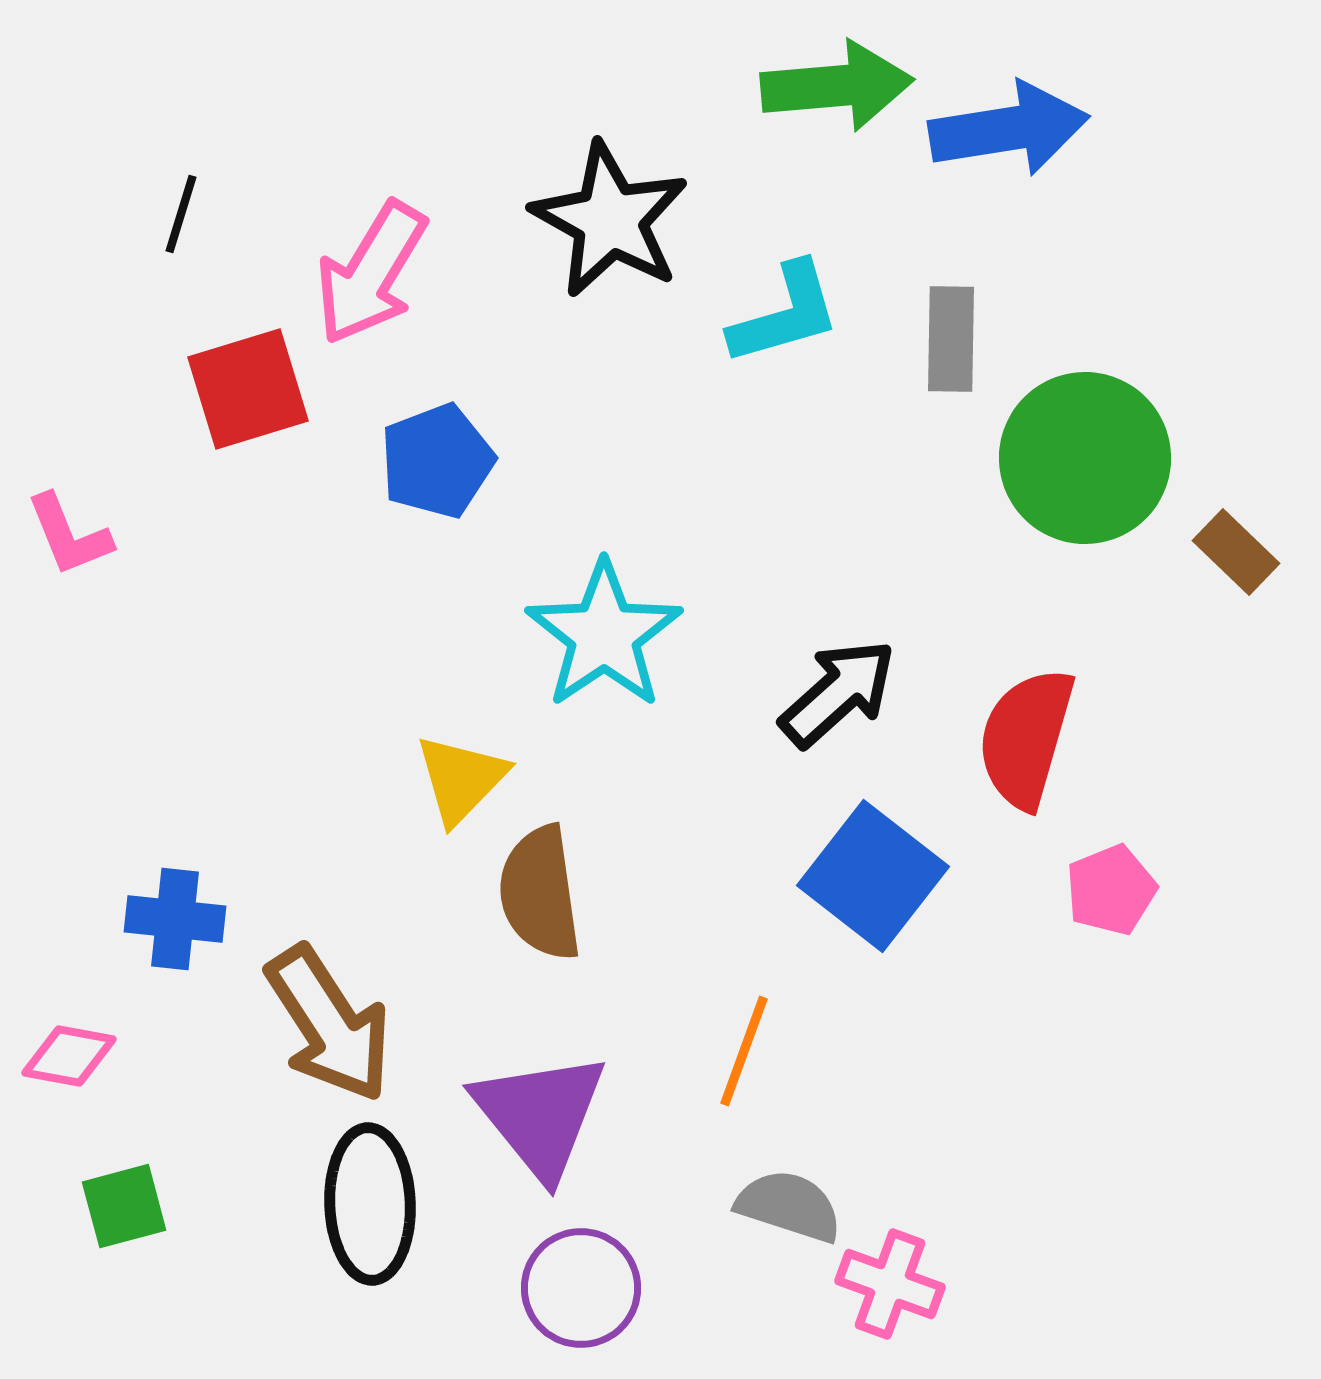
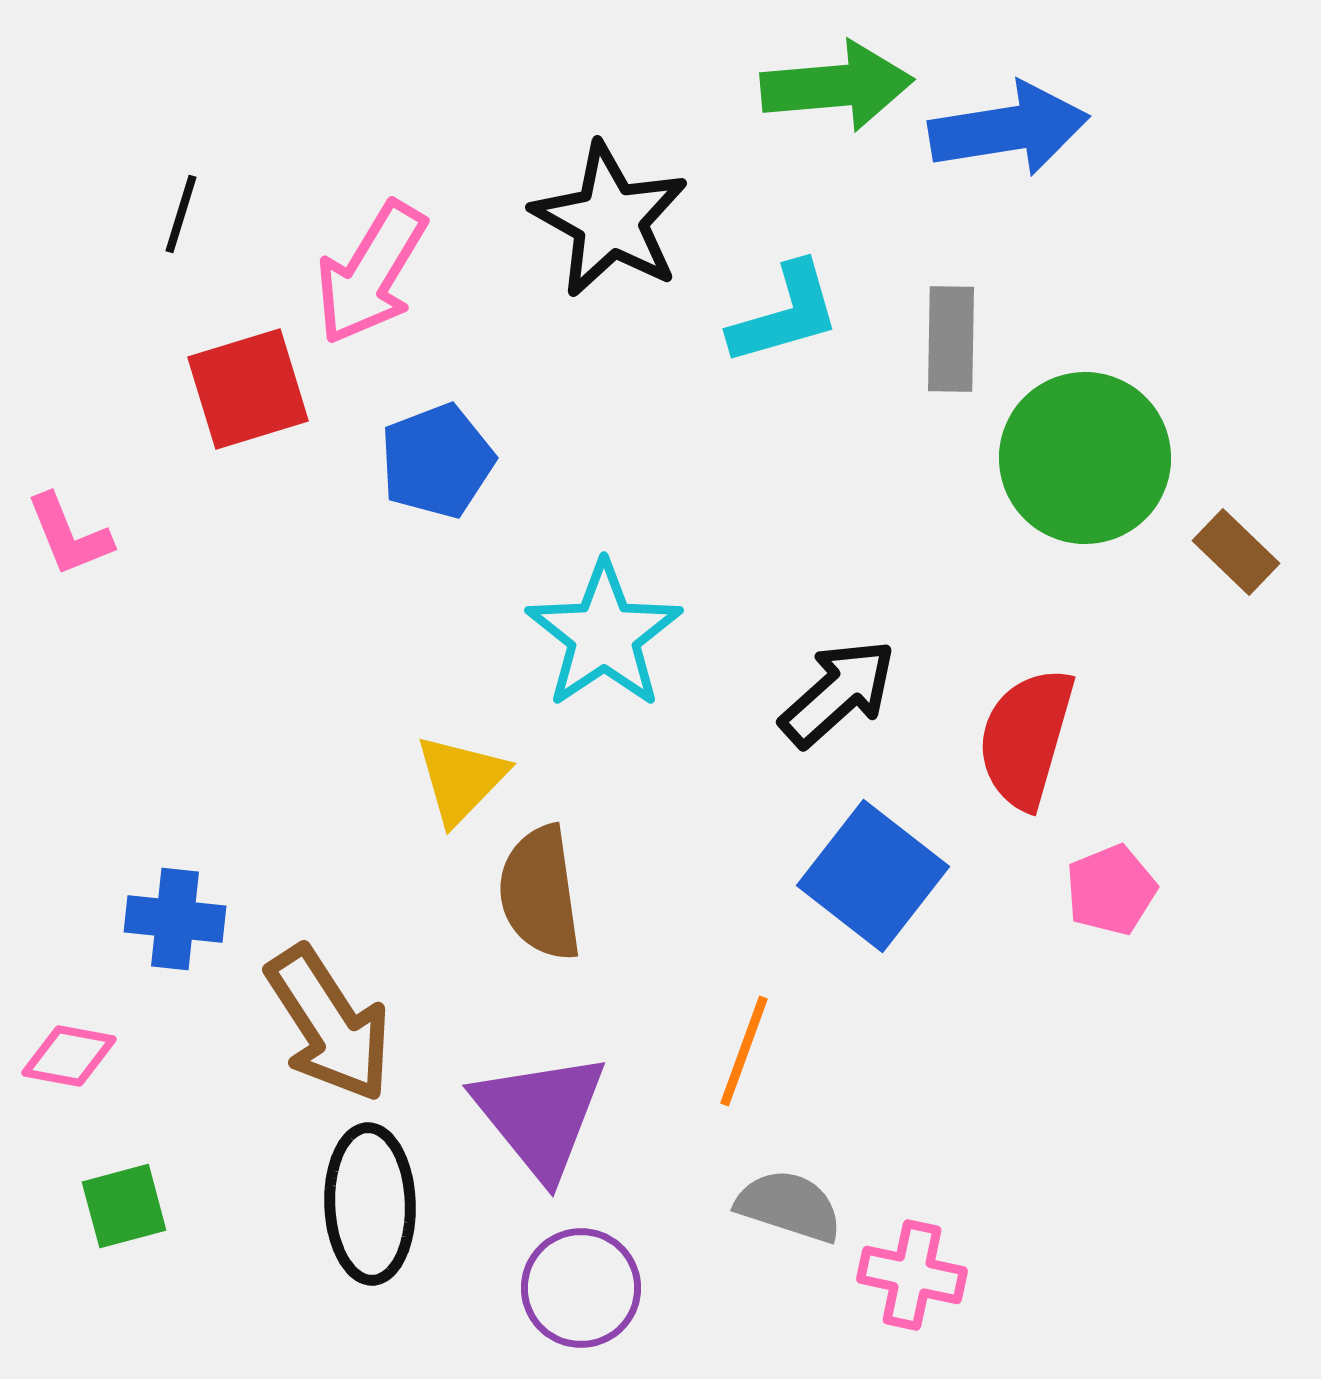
pink cross: moved 22 px right, 9 px up; rotated 8 degrees counterclockwise
